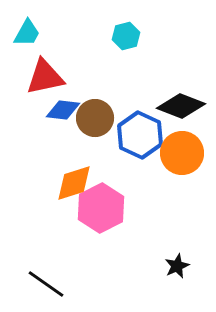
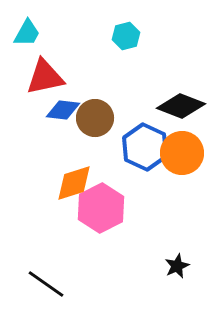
blue hexagon: moved 5 px right, 12 px down
